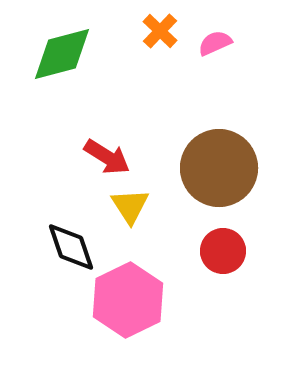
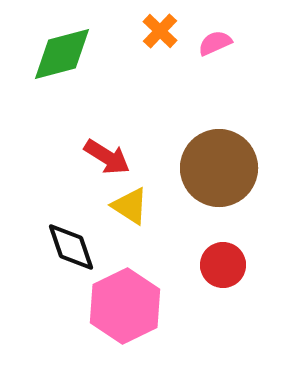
yellow triangle: rotated 24 degrees counterclockwise
red circle: moved 14 px down
pink hexagon: moved 3 px left, 6 px down
